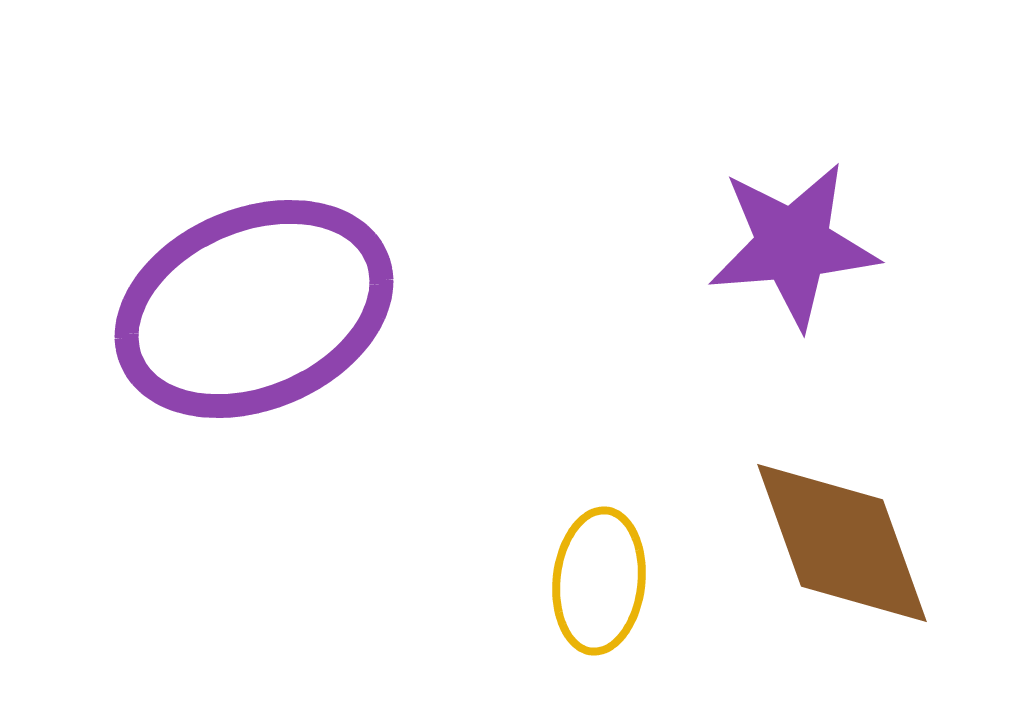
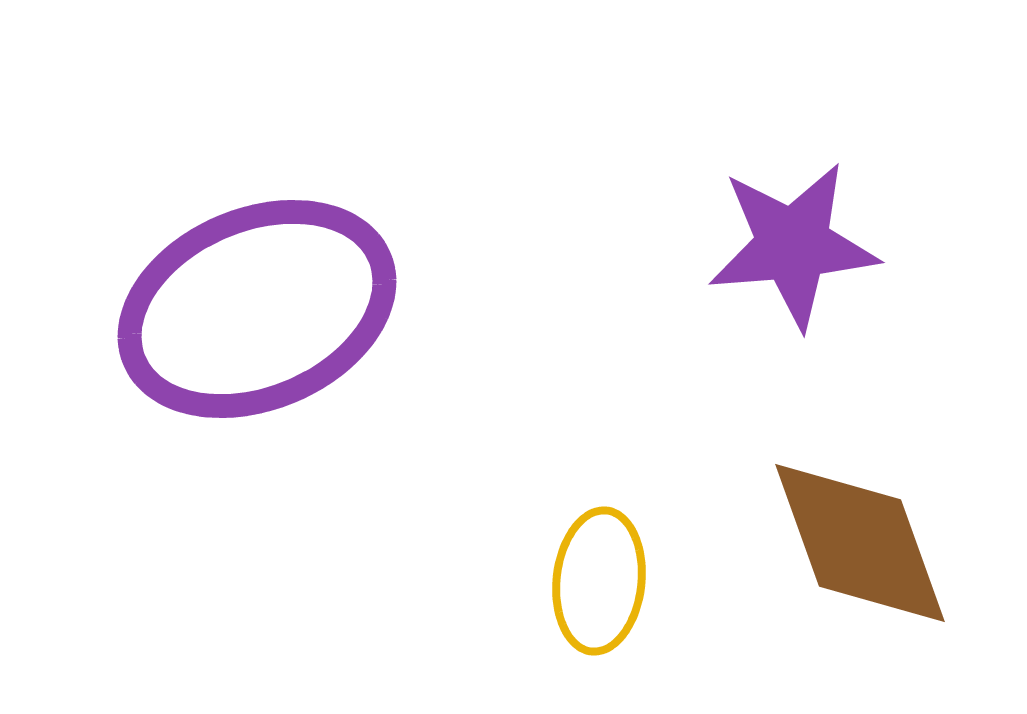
purple ellipse: moved 3 px right
brown diamond: moved 18 px right
